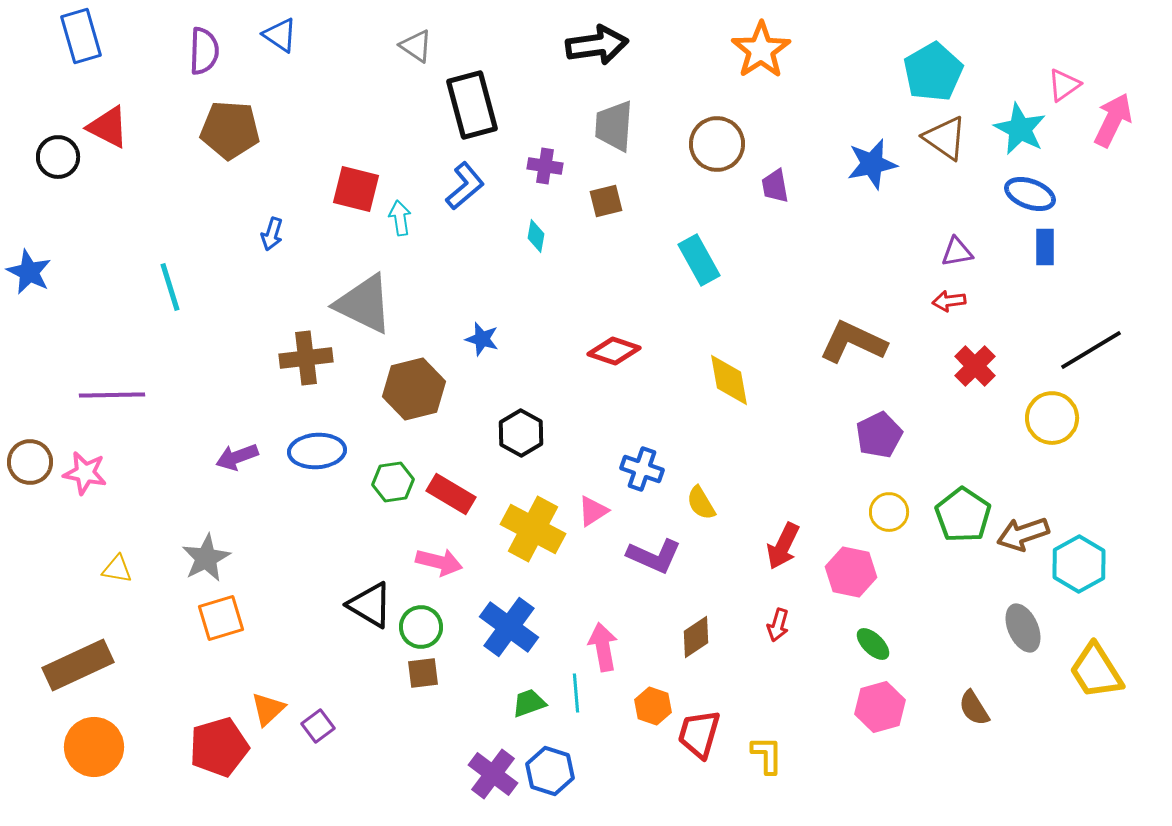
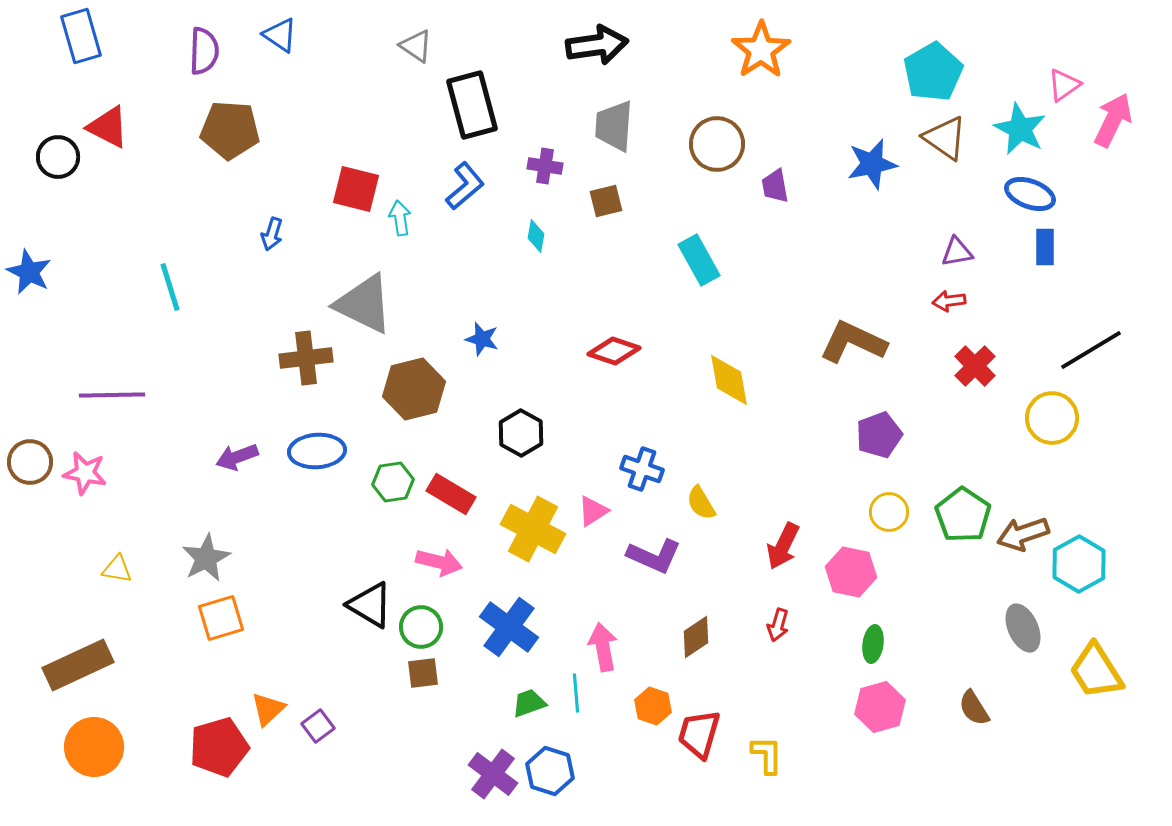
purple pentagon at (879, 435): rotated 6 degrees clockwise
green ellipse at (873, 644): rotated 54 degrees clockwise
